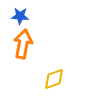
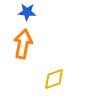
blue star: moved 7 px right, 4 px up
